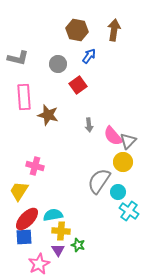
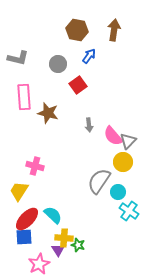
brown star: moved 2 px up
cyan semicircle: rotated 54 degrees clockwise
yellow cross: moved 3 px right, 7 px down
